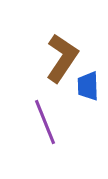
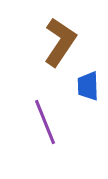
brown L-shape: moved 2 px left, 16 px up
